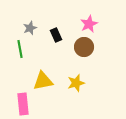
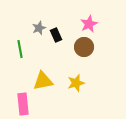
gray star: moved 9 px right
